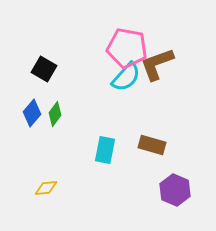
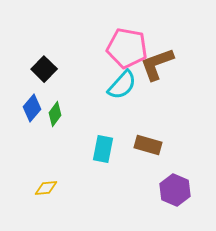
black square: rotated 15 degrees clockwise
cyan semicircle: moved 4 px left, 8 px down
blue diamond: moved 5 px up
brown rectangle: moved 4 px left
cyan rectangle: moved 2 px left, 1 px up
